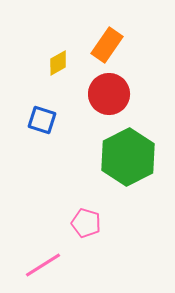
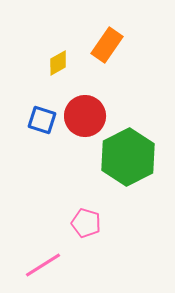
red circle: moved 24 px left, 22 px down
